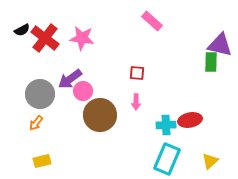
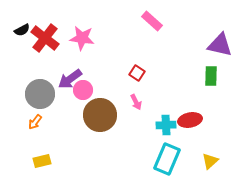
green rectangle: moved 14 px down
red square: rotated 28 degrees clockwise
pink circle: moved 1 px up
pink arrow: rotated 28 degrees counterclockwise
orange arrow: moved 1 px left, 1 px up
